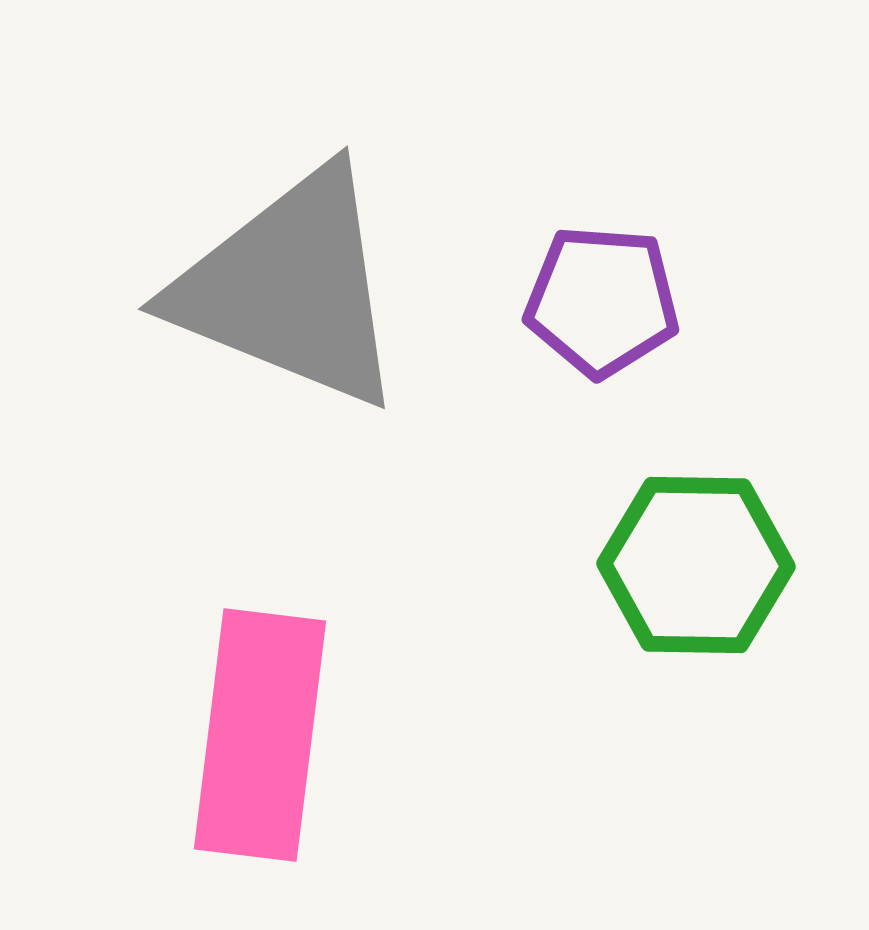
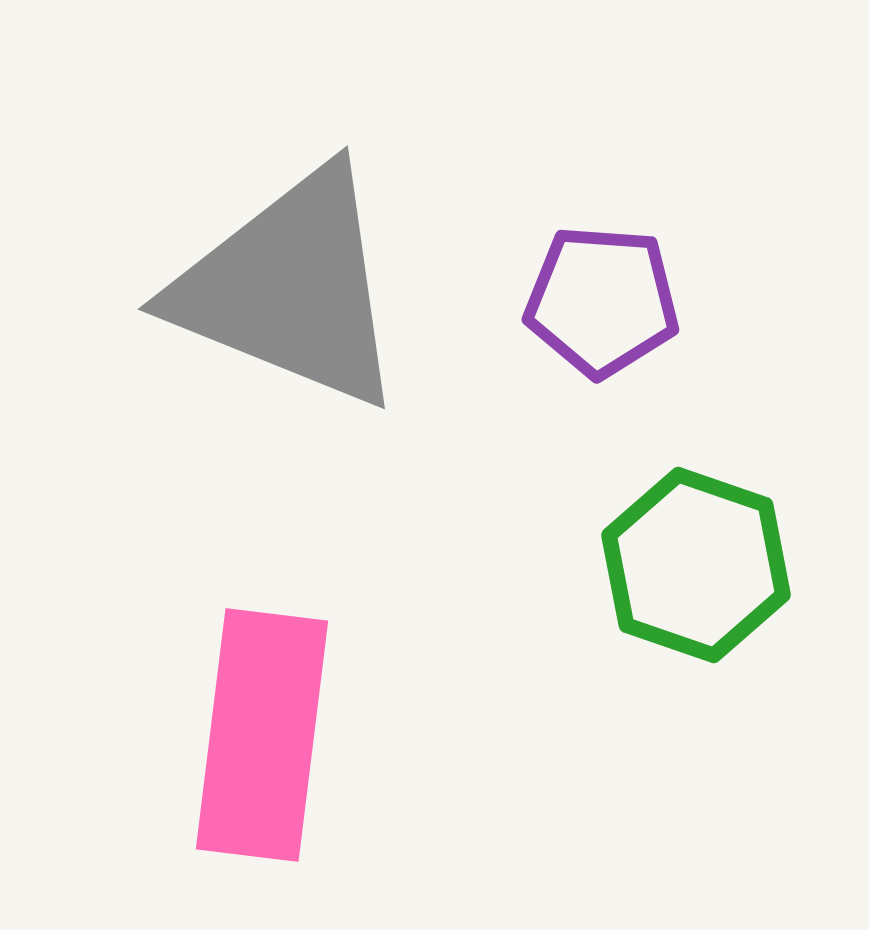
green hexagon: rotated 18 degrees clockwise
pink rectangle: moved 2 px right
